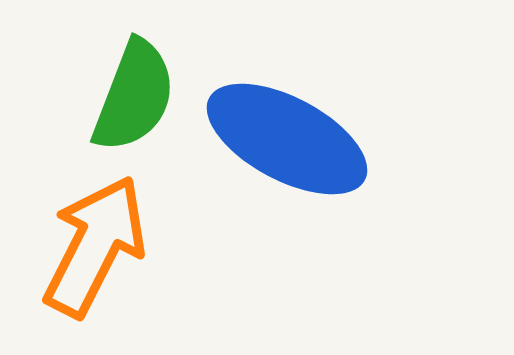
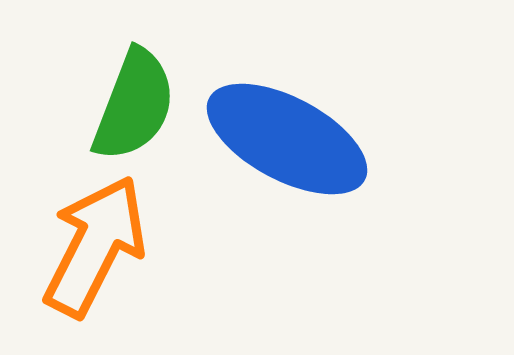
green semicircle: moved 9 px down
